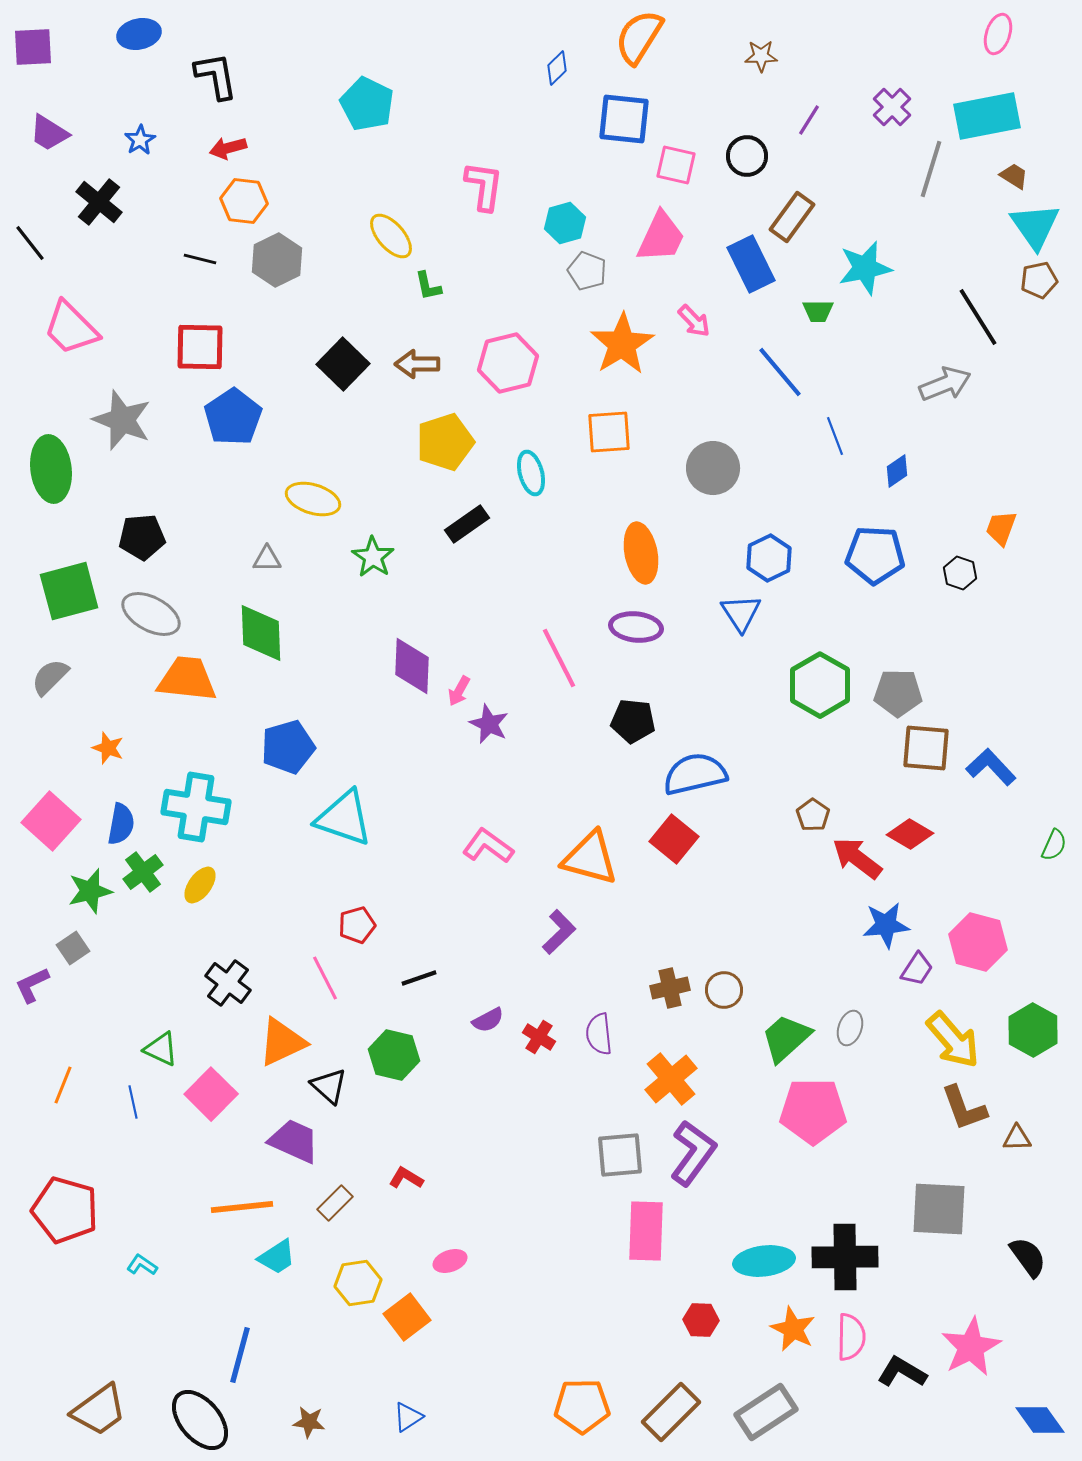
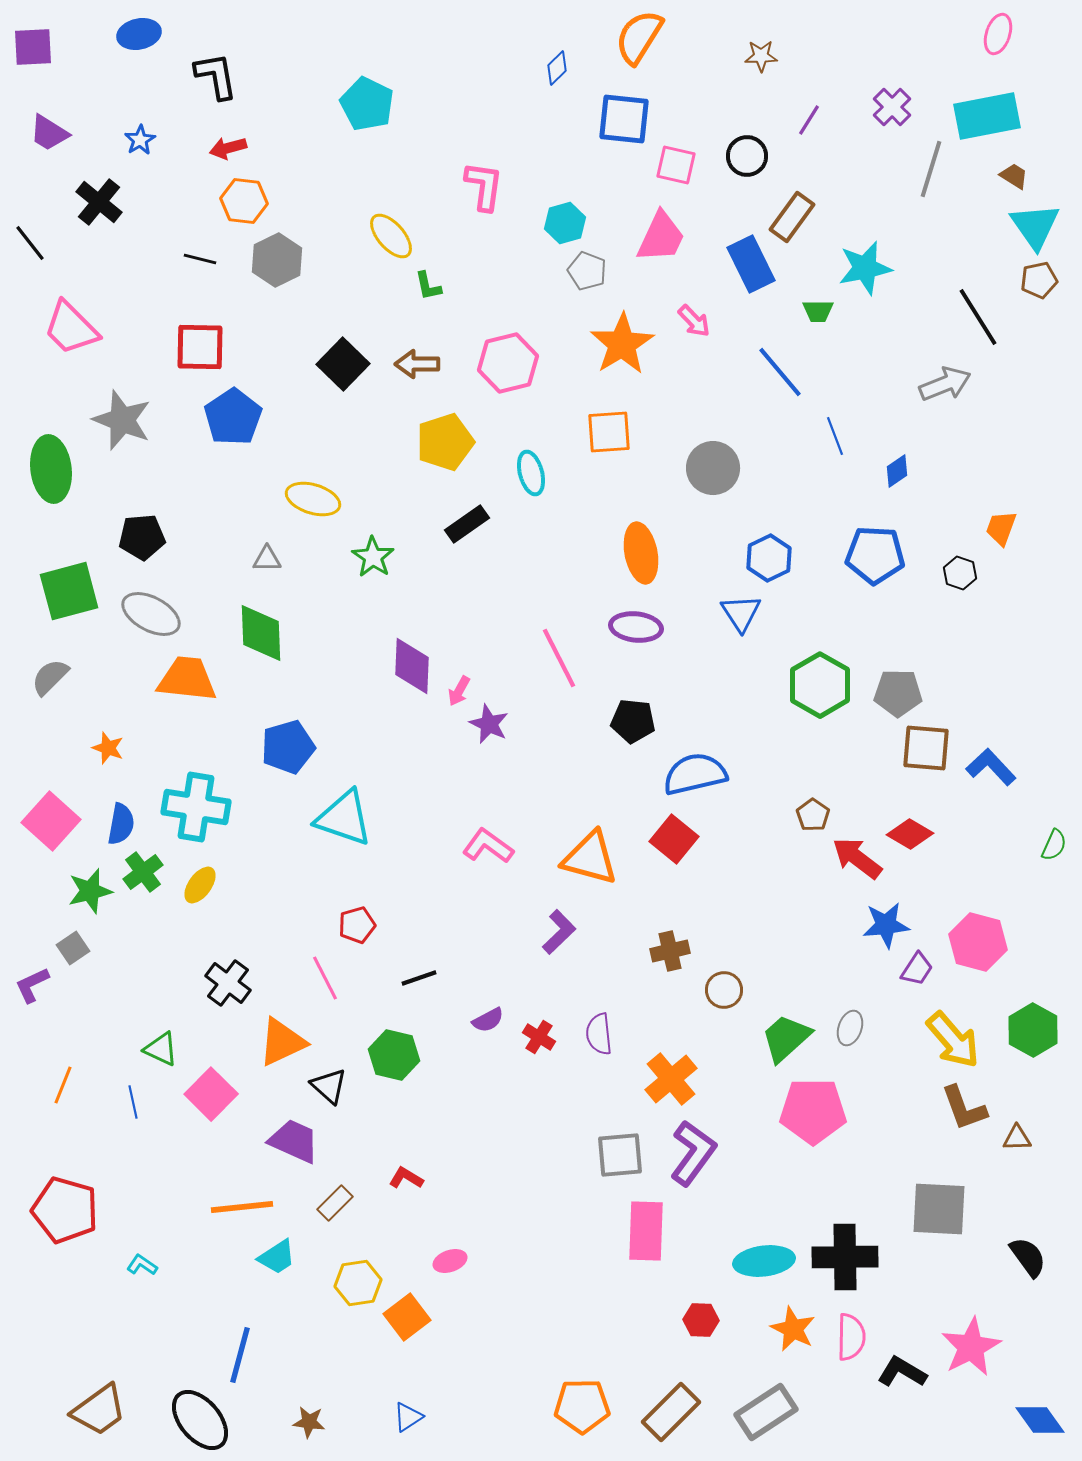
brown cross at (670, 988): moved 37 px up
